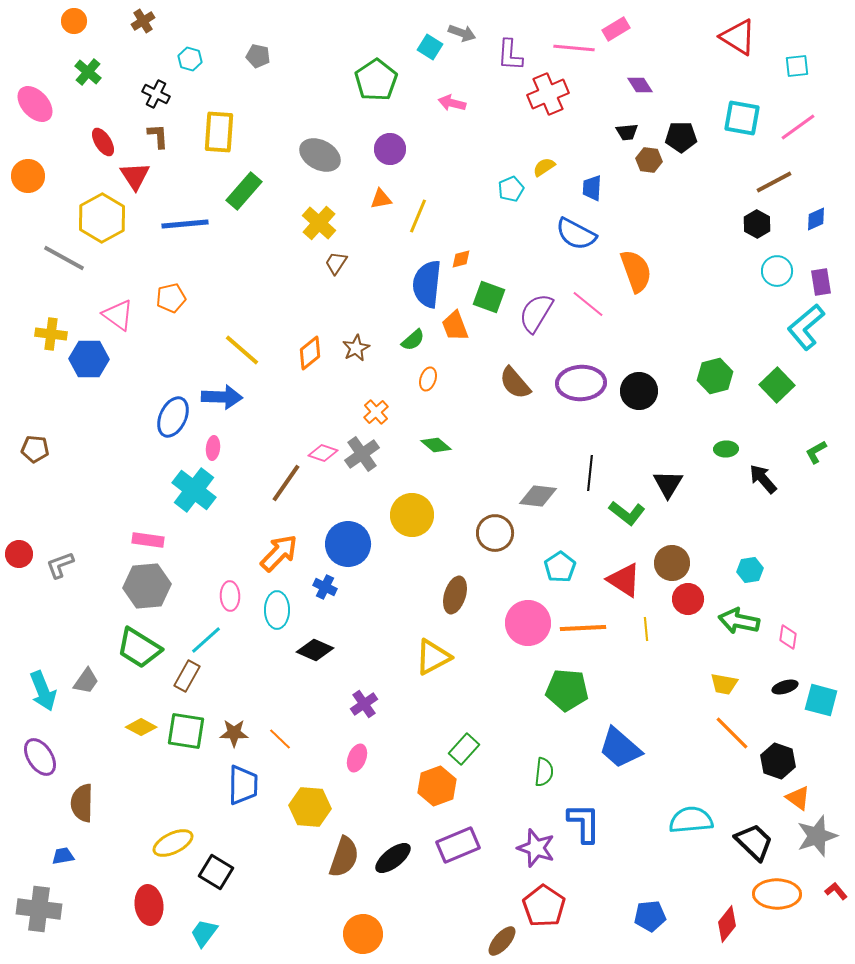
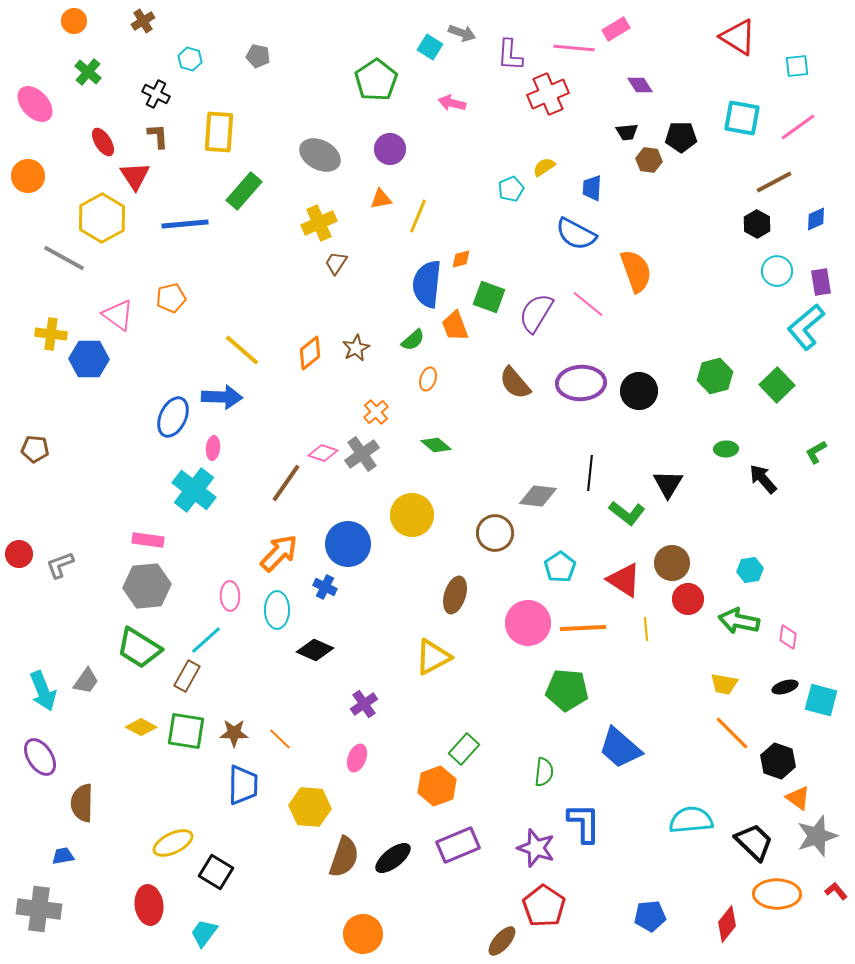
yellow cross at (319, 223): rotated 24 degrees clockwise
